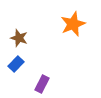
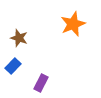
blue rectangle: moved 3 px left, 2 px down
purple rectangle: moved 1 px left, 1 px up
